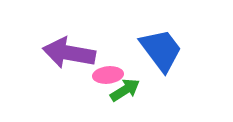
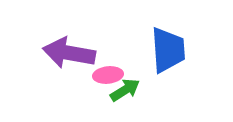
blue trapezoid: moved 7 px right; rotated 33 degrees clockwise
